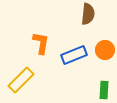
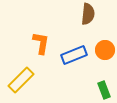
green rectangle: rotated 24 degrees counterclockwise
